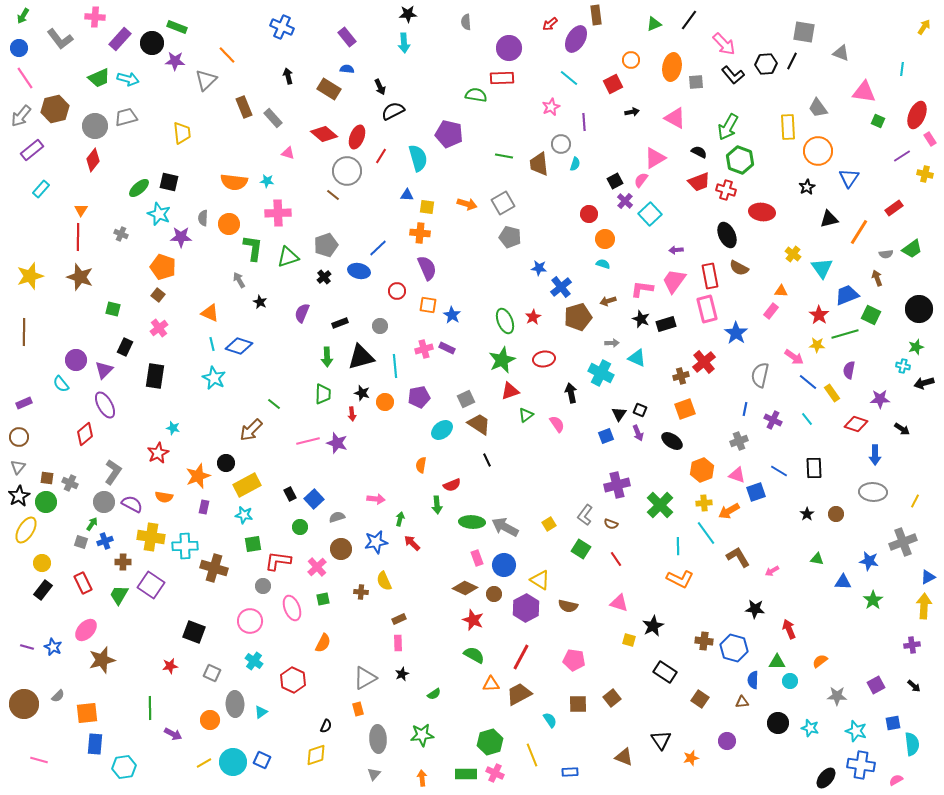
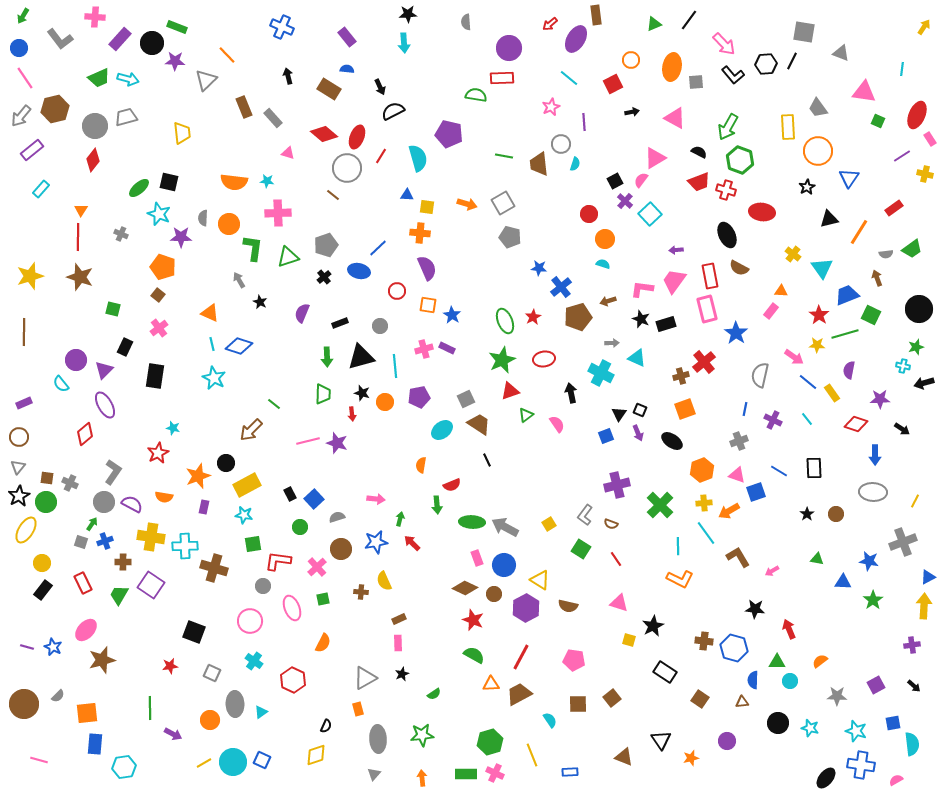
gray circle at (347, 171): moved 3 px up
